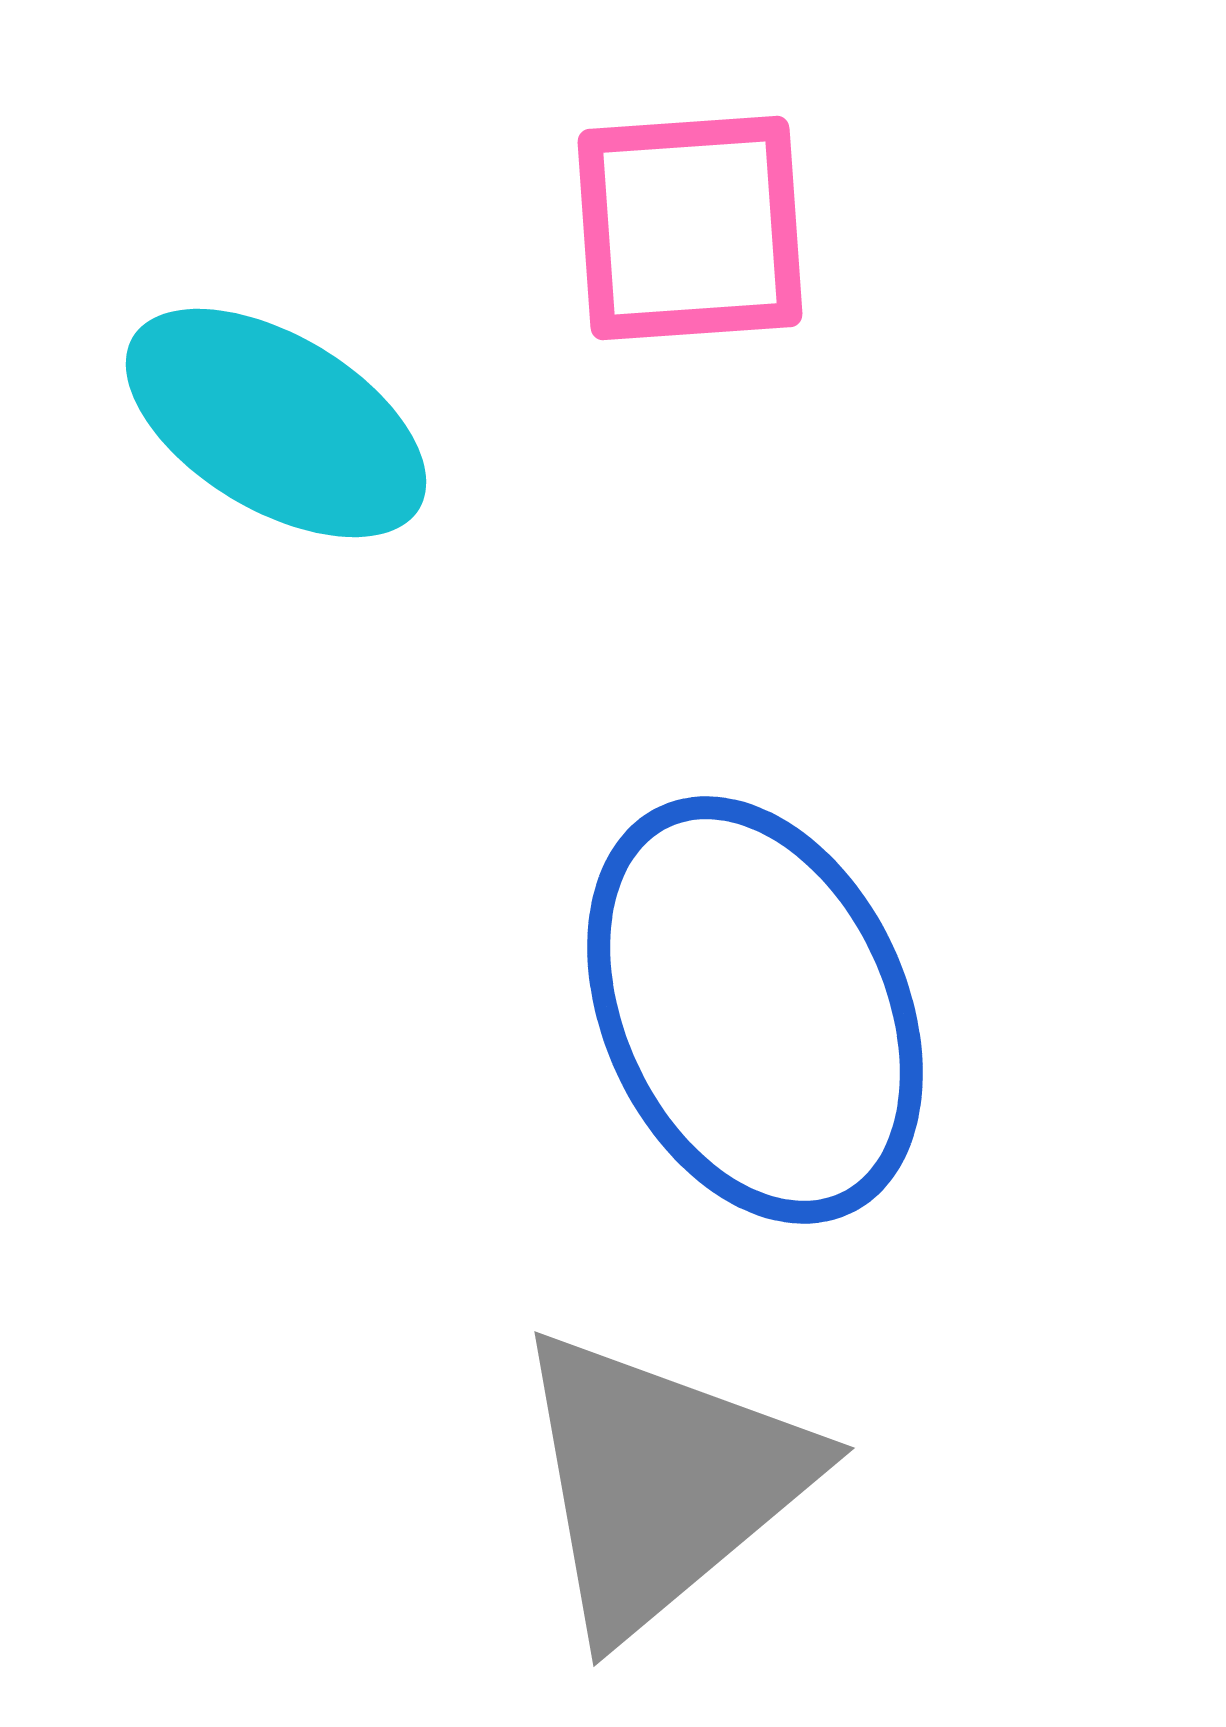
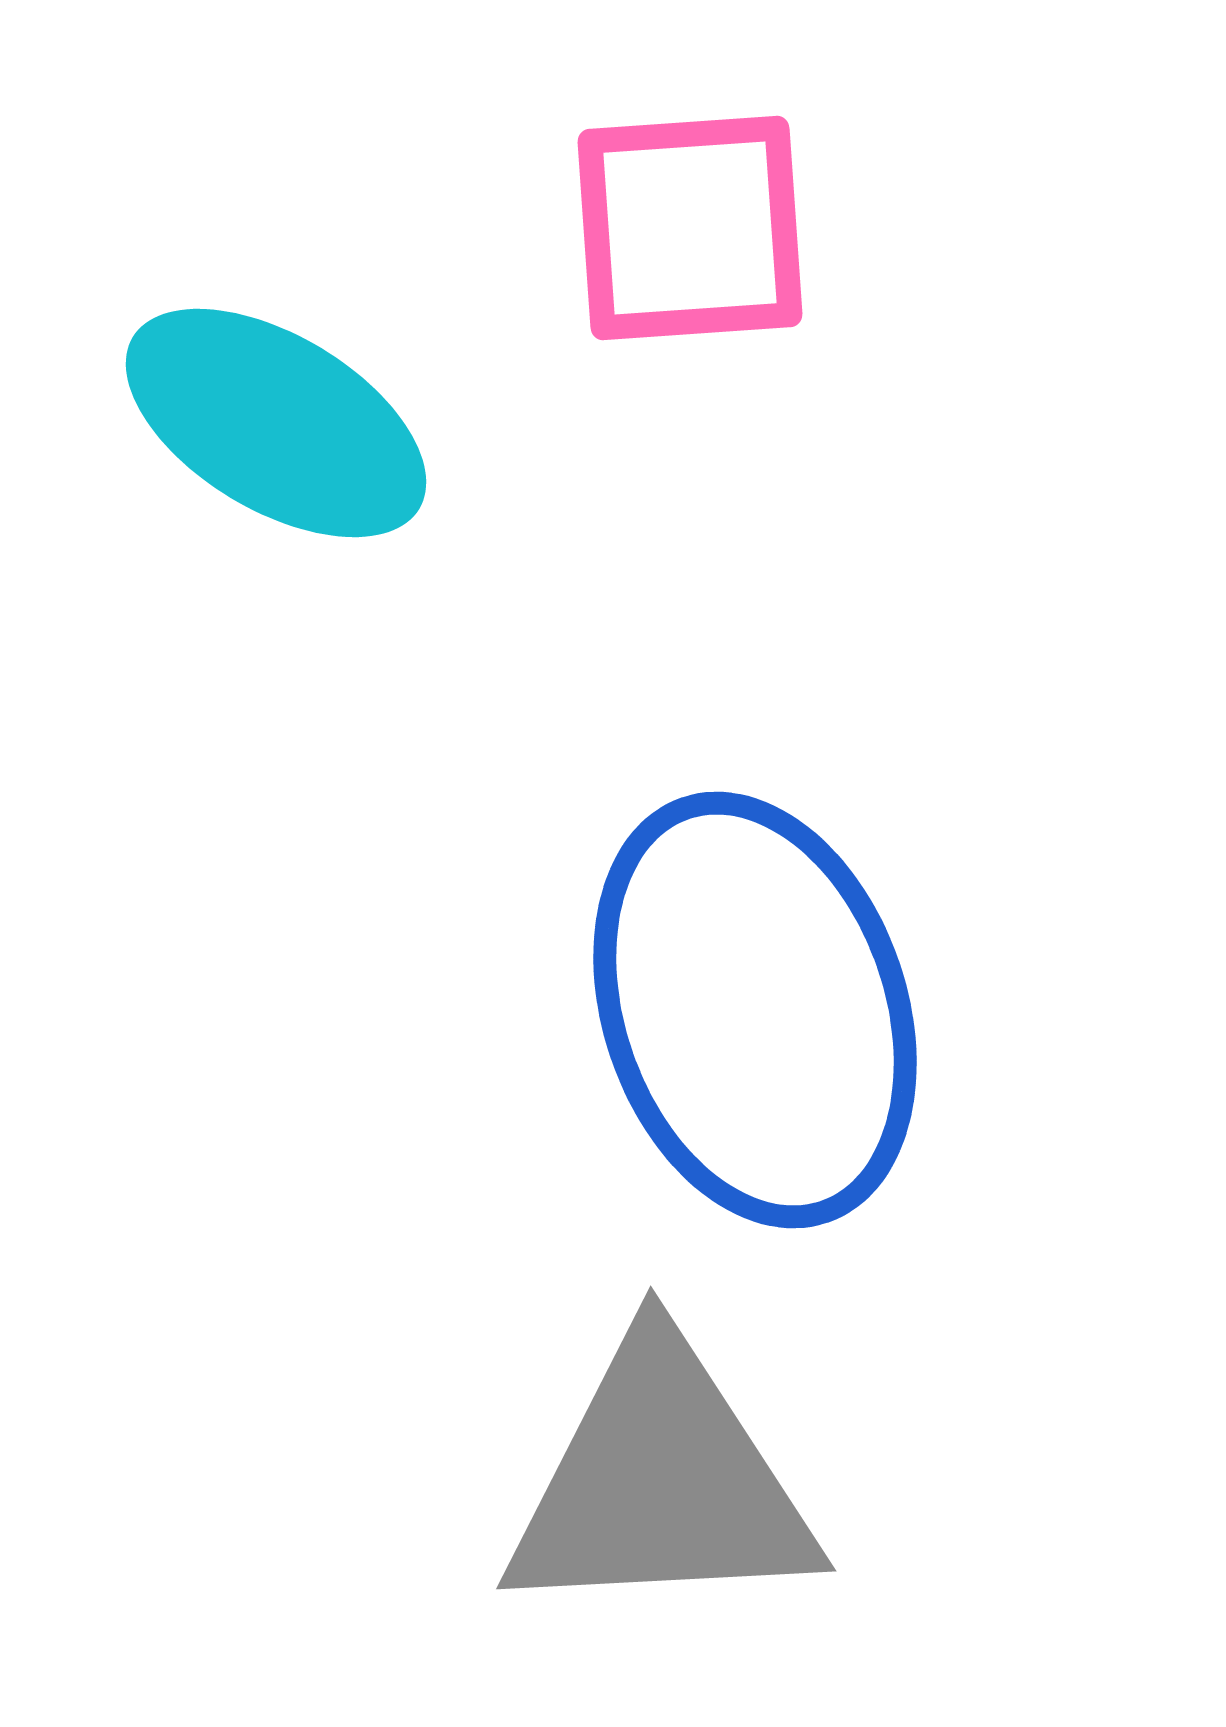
blue ellipse: rotated 6 degrees clockwise
gray triangle: rotated 37 degrees clockwise
